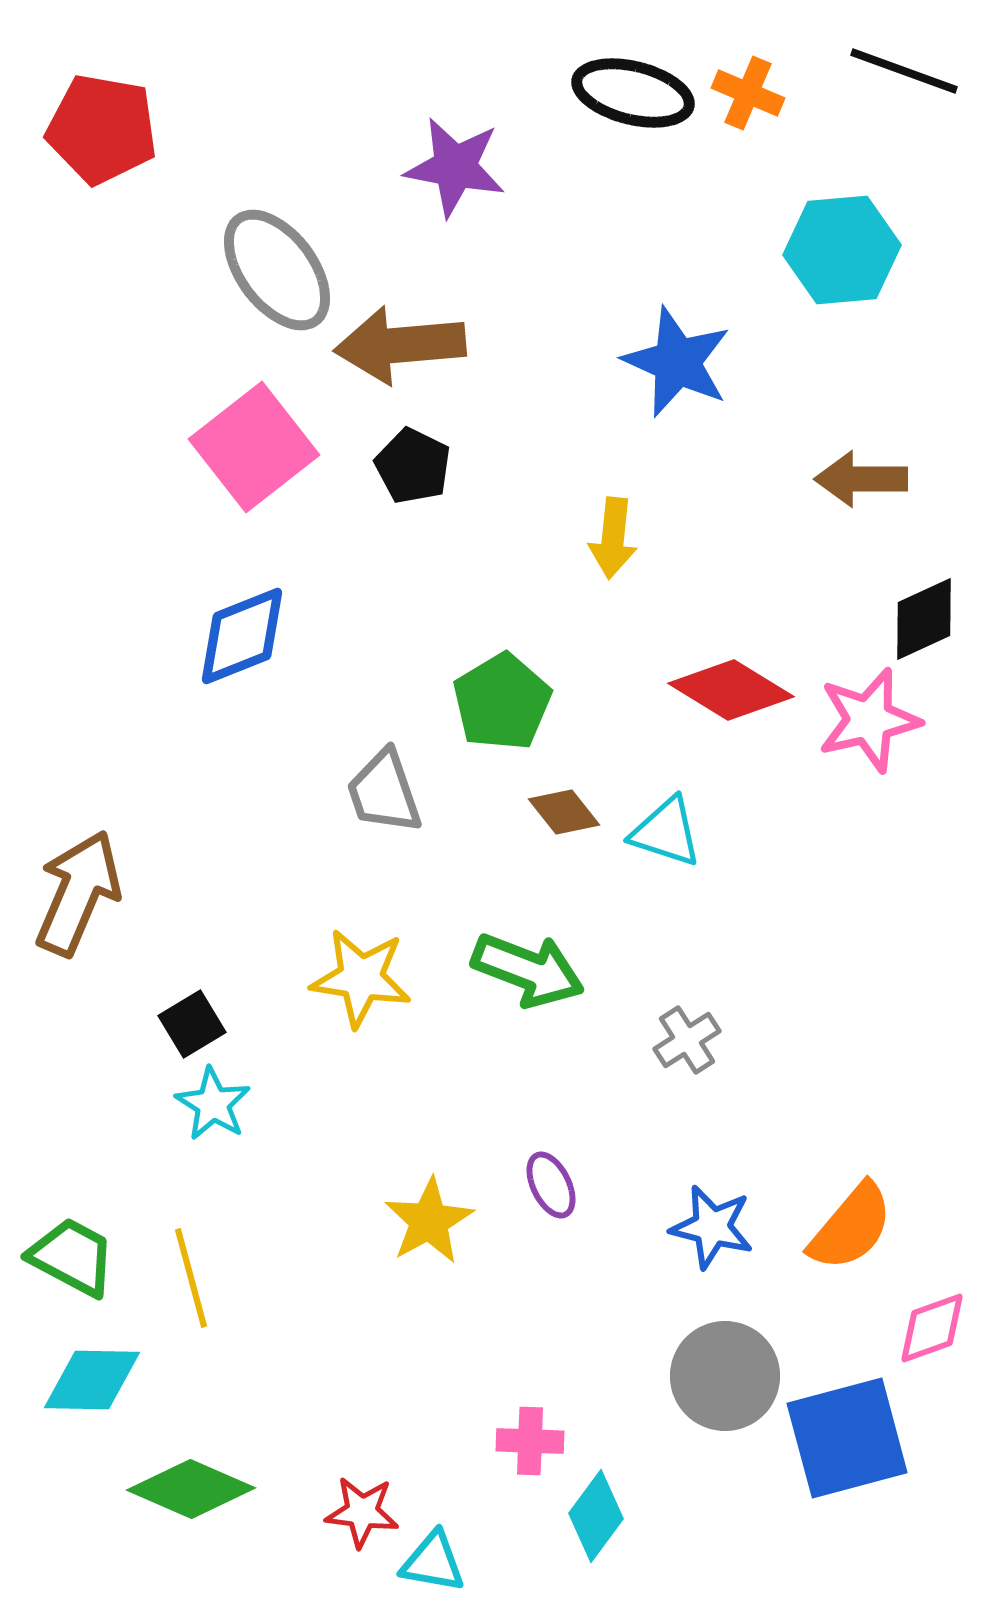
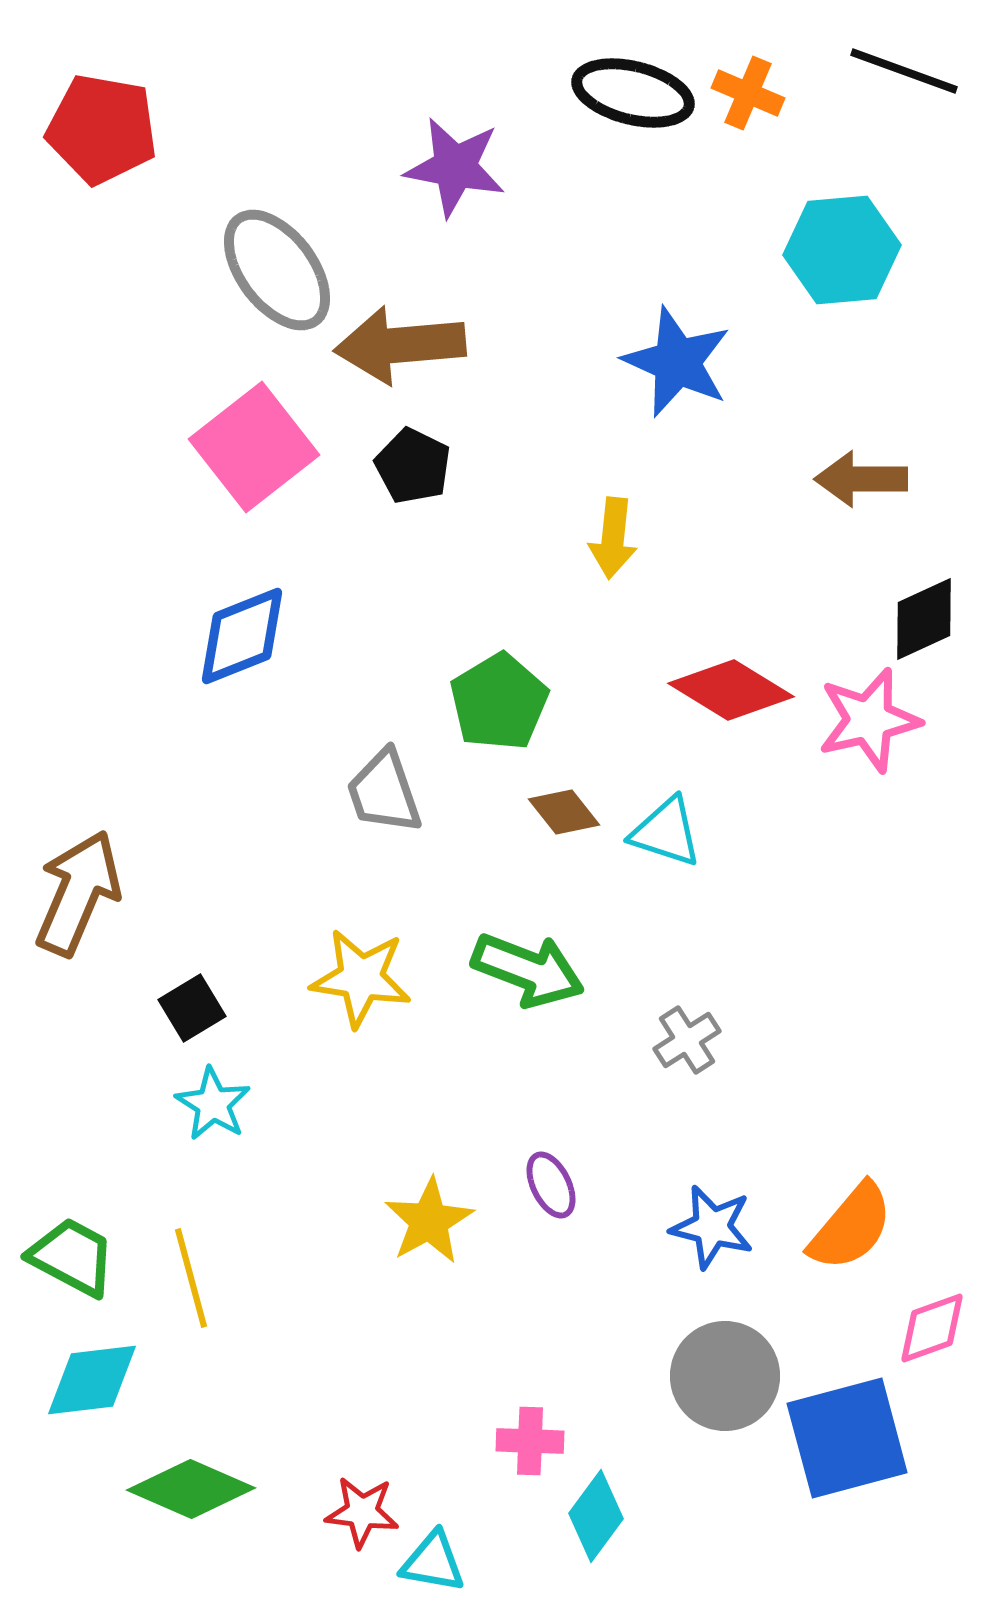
green pentagon at (502, 702): moved 3 px left
black square at (192, 1024): moved 16 px up
cyan diamond at (92, 1380): rotated 8 degrees counterclockwise
